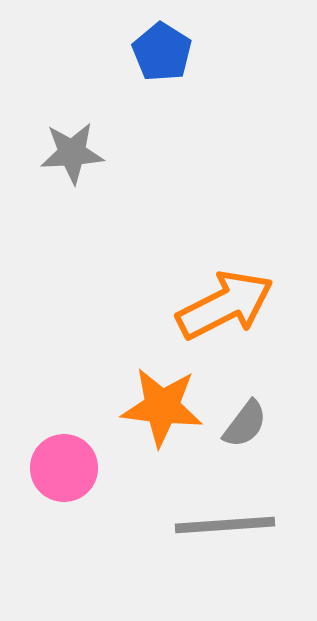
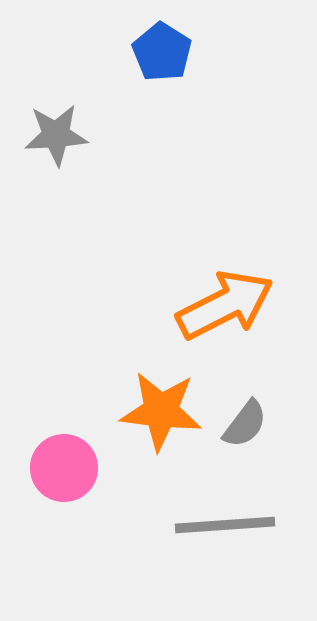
gray star: moved 16 px left, 18 px up
orange star: moved 1 px left, 4 px down
